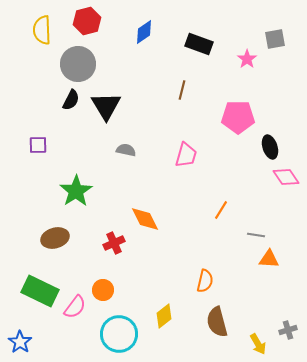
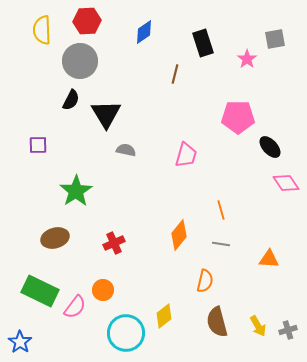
red hexagon: rotated 12 degrees clockwise
black rectangle: moved 4 px right, 1 px up; rotated 52 degrees clockwise
gray circle: moved 2 px right, 3 px up
brown line: moved 7 px left, 16 px up
black triangle: moved 8 px down
black ellipse: rotated 25 degrees counterclockwise
pink diamond: moved 6 px down
orange line: rotated 48 degrees counterclockwise
orange diamond: moved 34 px right, 16 px down; rotated 64 degrees clockwise
gray line: moved 35 px left, 9 px down
cyan circle: moved 7 px right, 1 px up
yellow arrow: moved 18 px up
